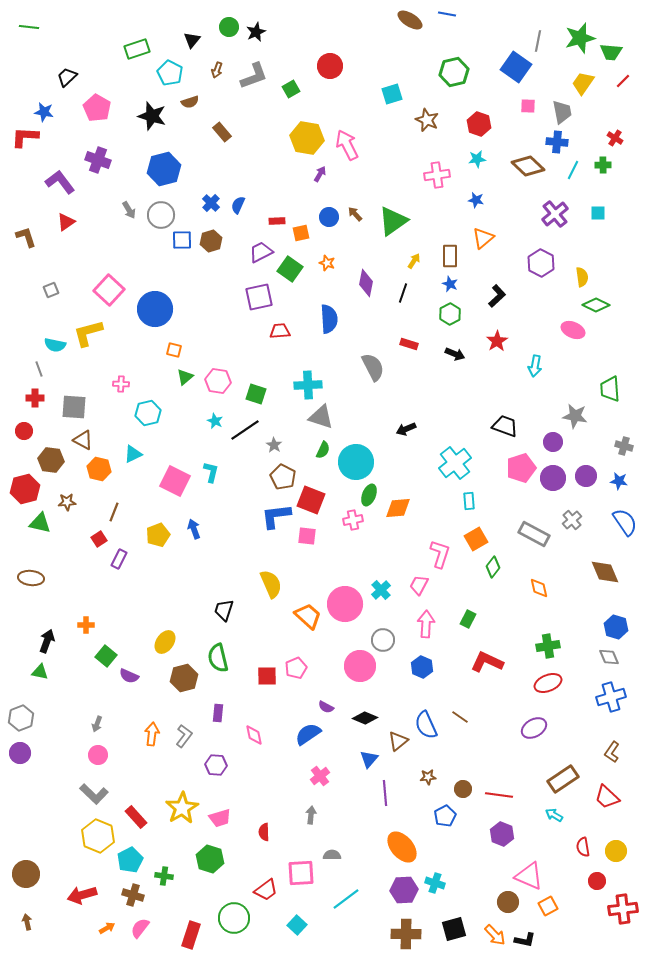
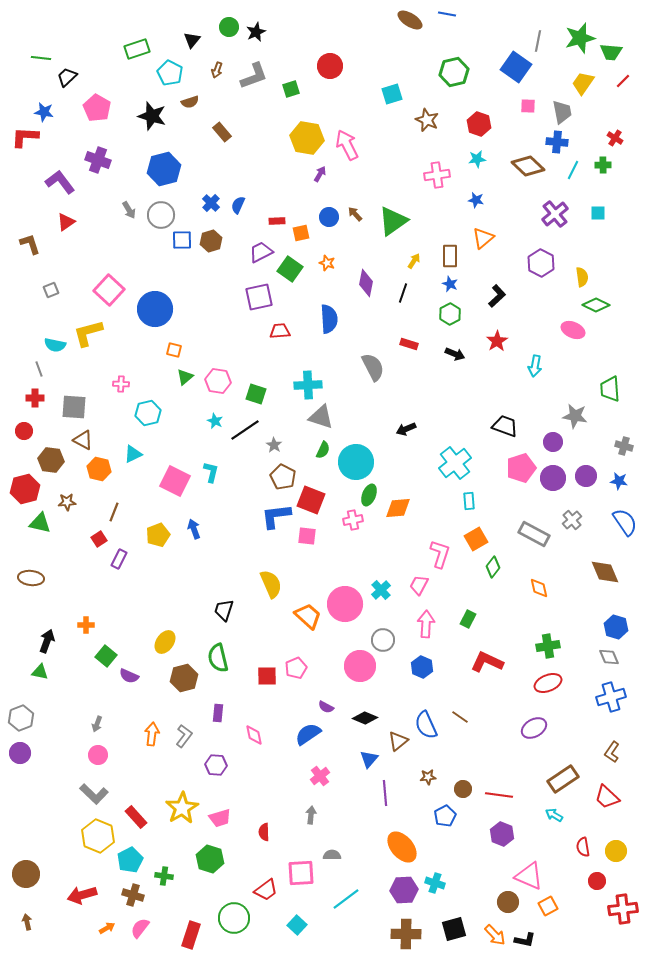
green line at (29, 27): moved 12 px right, 31 px down
green square at (291, 89): rotated 12 degrees clockwise
brown L-shape at (26, 237): moved 4 px right, 7 px down
